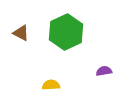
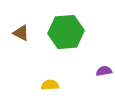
green hexagon: rotated 20 degrees clockwise
yellow semicircle: moved 1 px left
